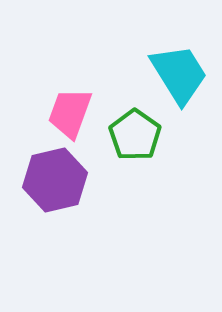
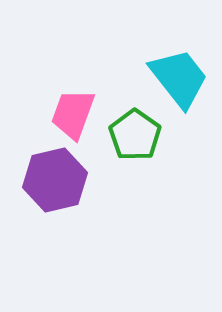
cyan trapezoid: moved 4 px down; rotated 6 degrees counterclockwise
pink trapezoid: moved 3 px right, 1 px down
